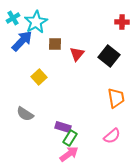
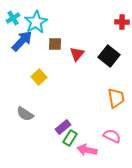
purple rectangle: rotated 56 degrees counterclockwise
pink semicircle: rotated 114 degrees counterclockwise
pink arrow: moved 18 px right, 4 px up; rotated 132 degrees counterclockwise
